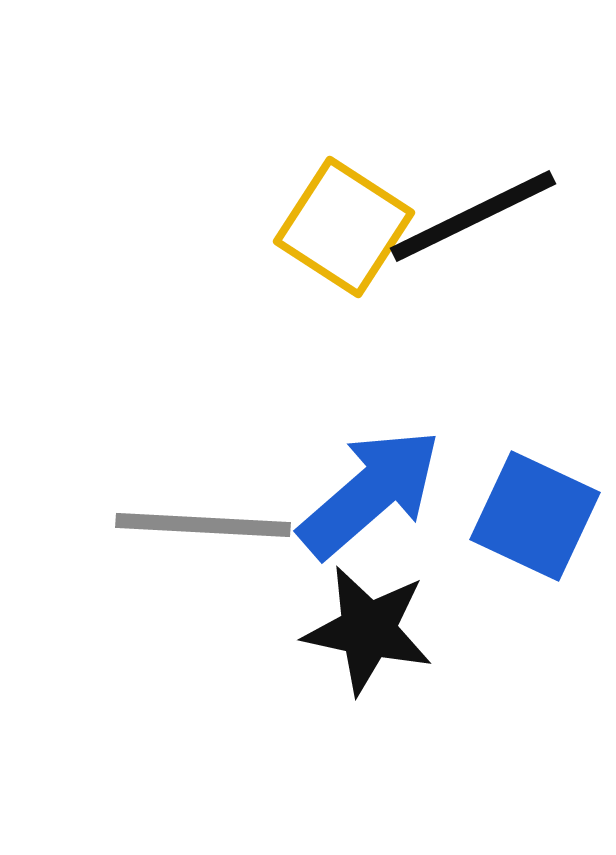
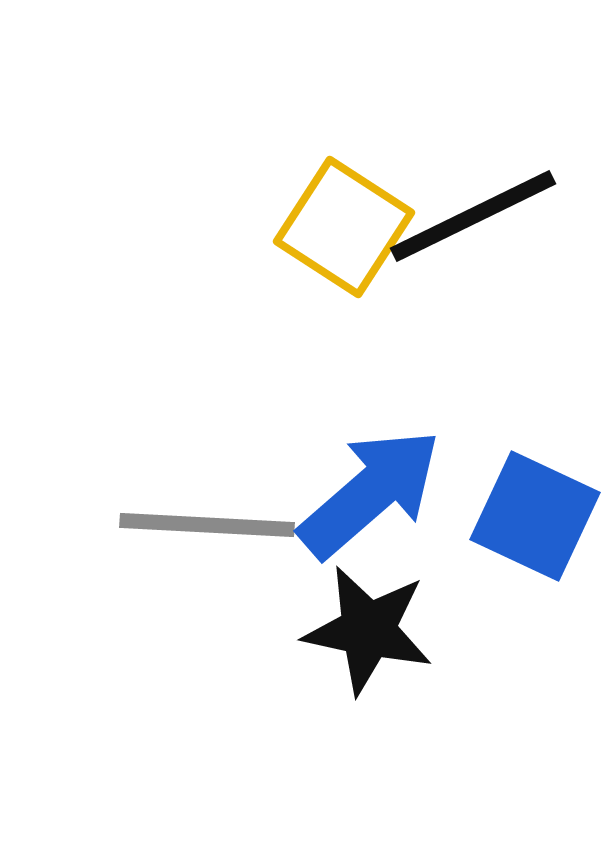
gray line: moved 4 px right
